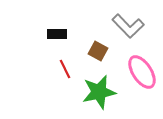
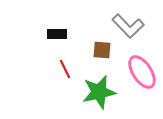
brown square: moved 4 px right, 1 px up; rotated 24 degrees counterclockwise
